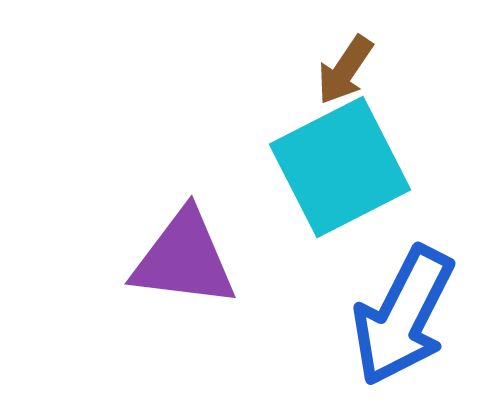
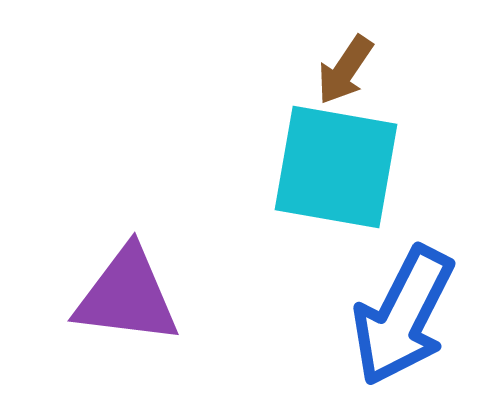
cyan square: moved 4 px left; rotated 37 degrees clockwise
purple triangle: moved 57 px left, 37 px down
